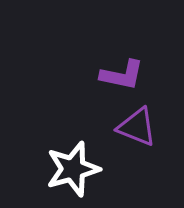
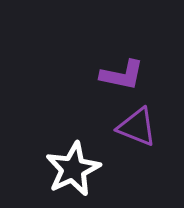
white star: rotated 10 degrees counterclockwise
